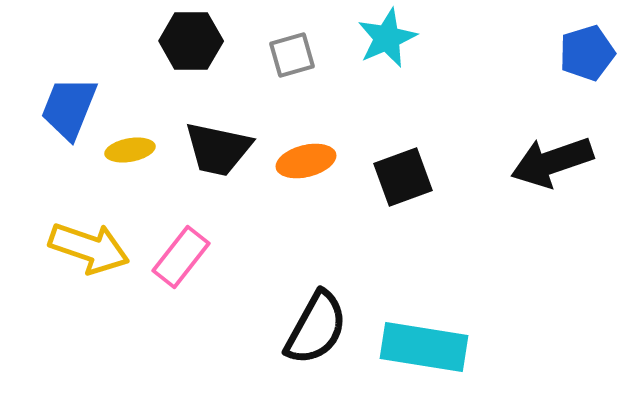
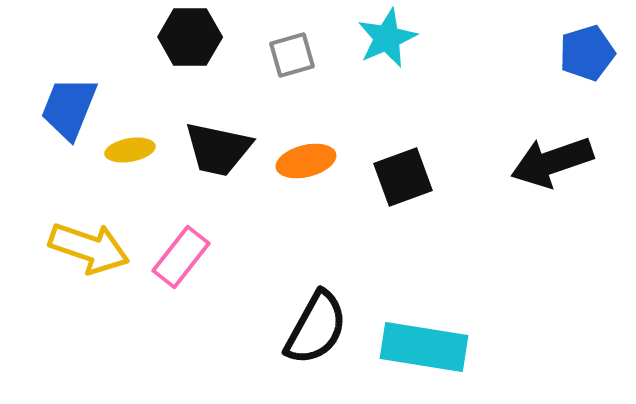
black hexagon: moved 1 px left, 4 px up
